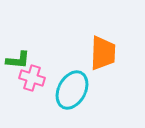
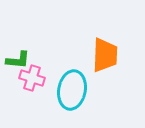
orange trapezoid: moved 2 px right, 2 px down
cyan ellipse: rotated 18 degrees counterclockwise
